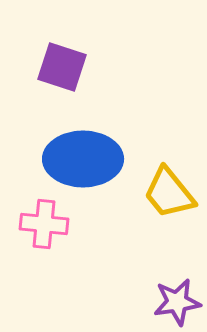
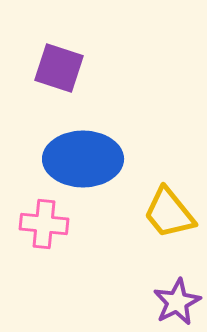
purple square: moved 3 px left, 1 px down
yellow trapezoid: moved 20 px down
purple star: rotated 18 degrees counterclockwise
